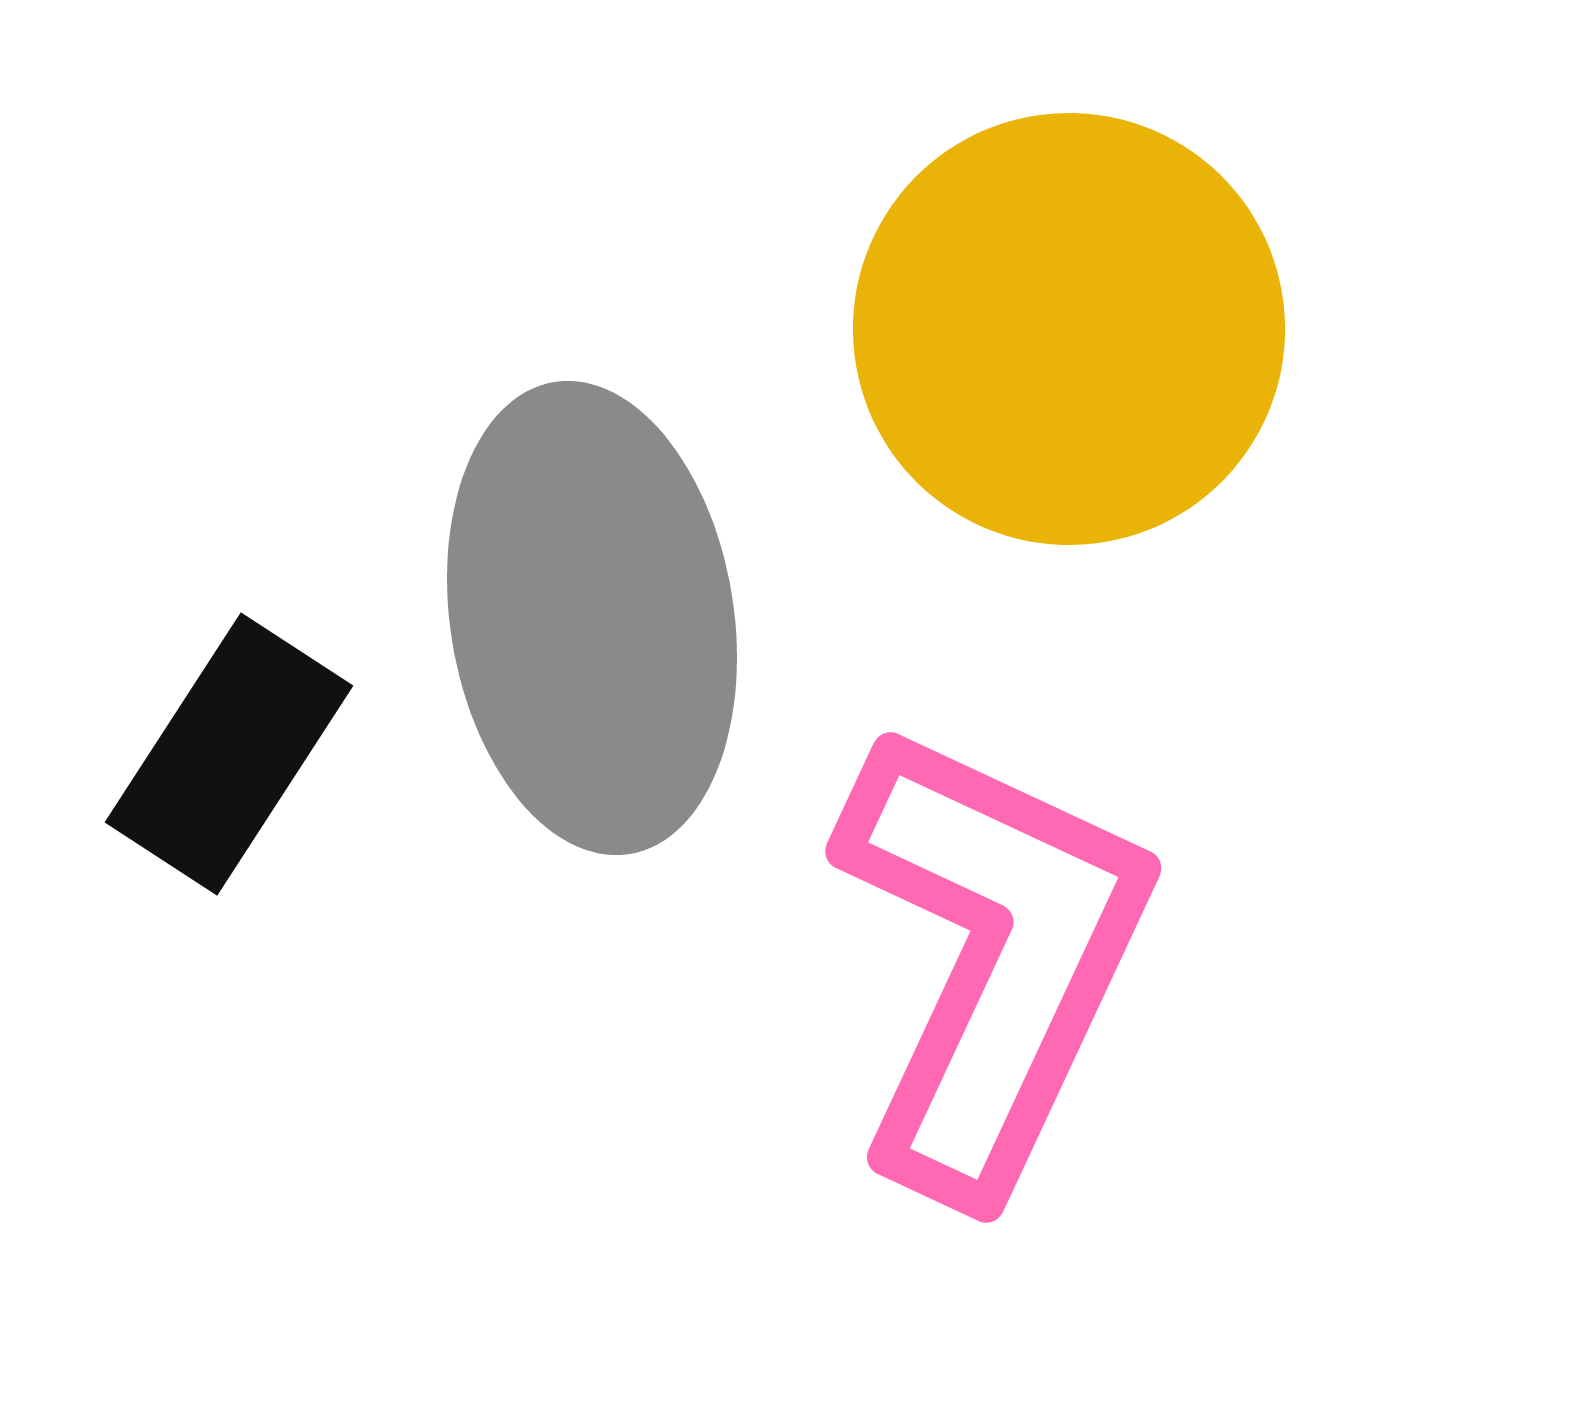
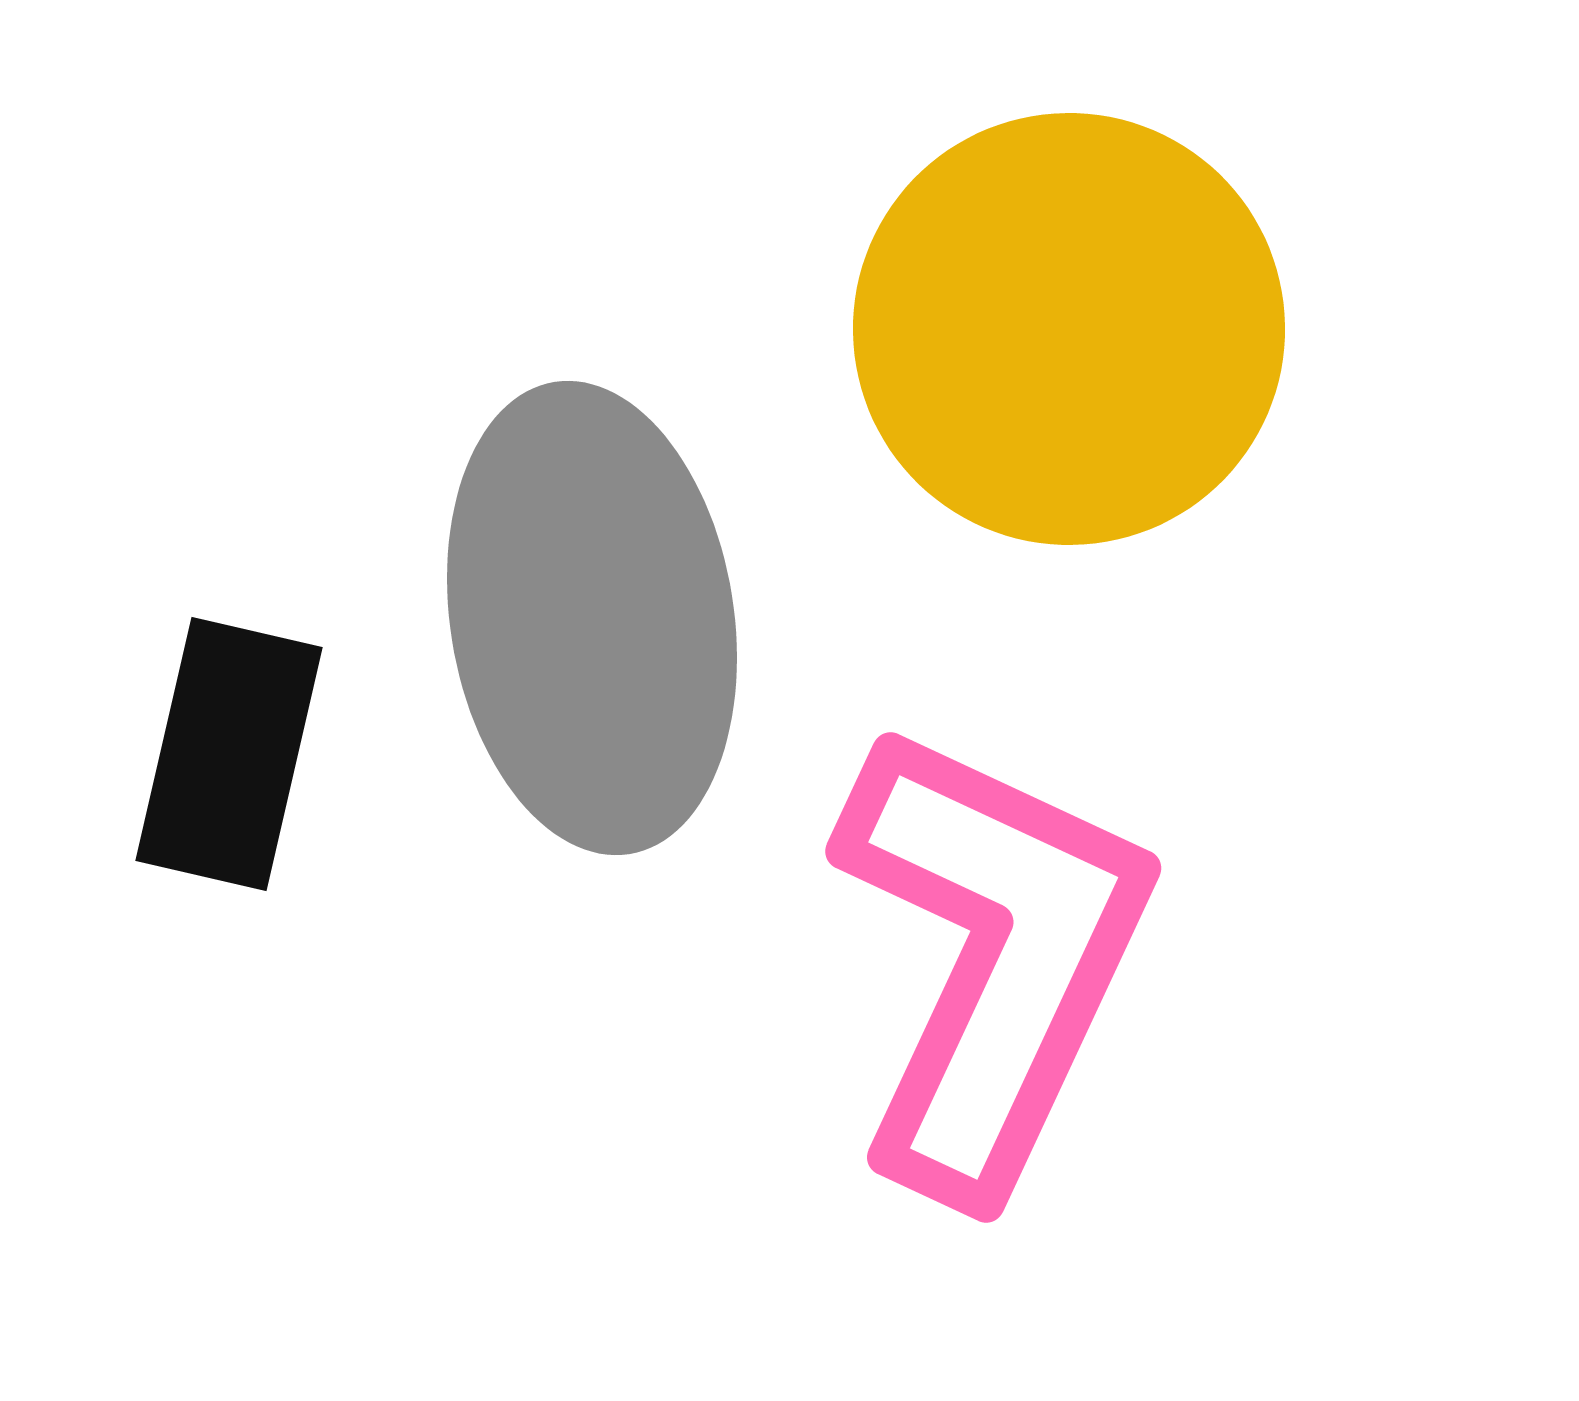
black rectangle: rotated 20 degrees counterclockwise
